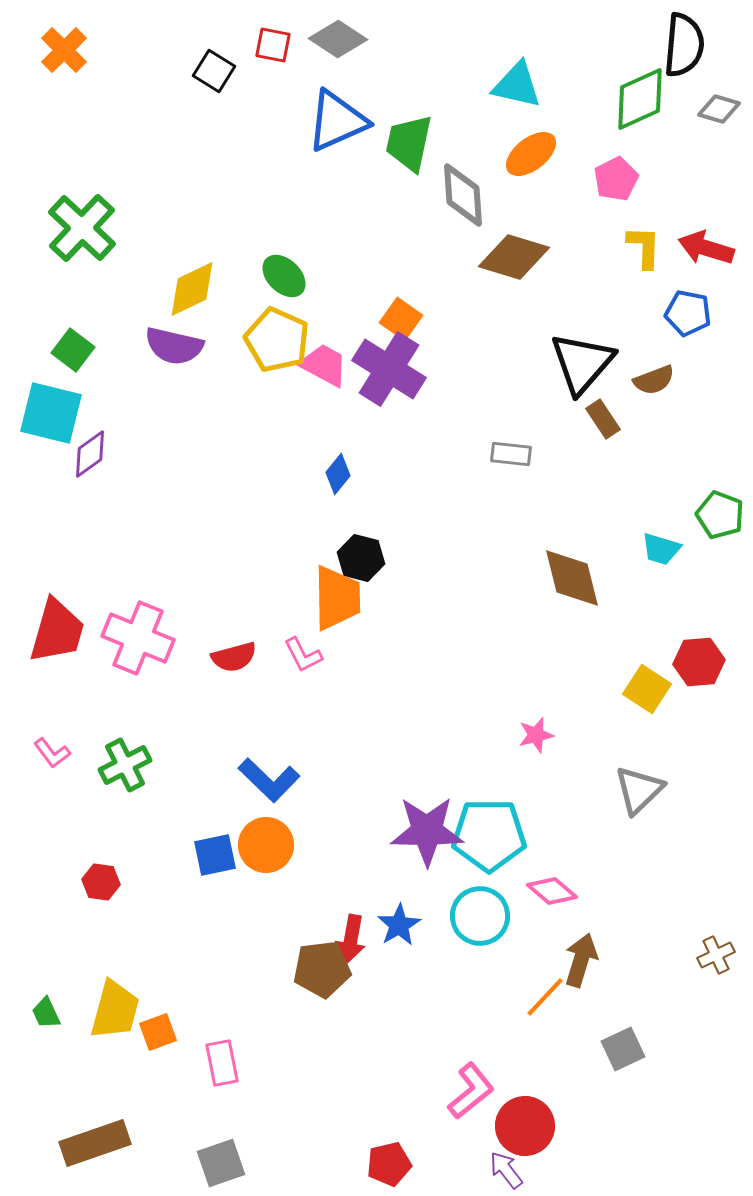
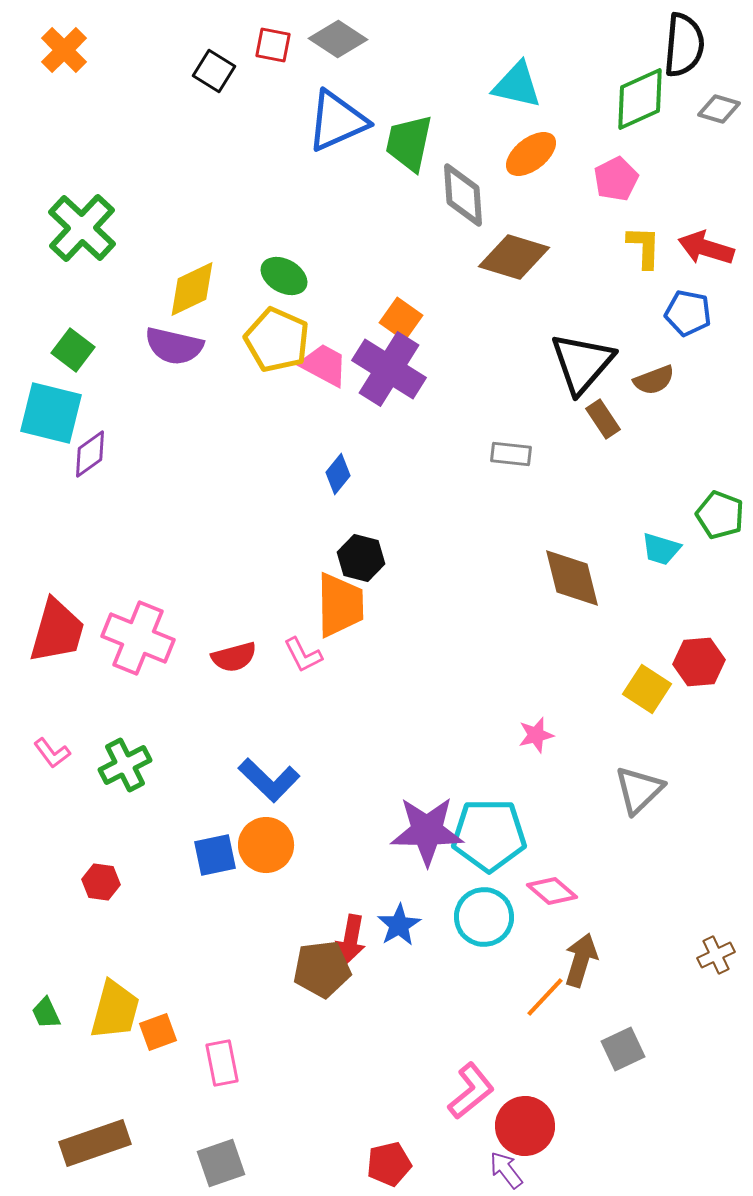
green ellipse at (284, 276): rotated 15 degrees counterclockwise
orange trapezoid at (337, 598): moved 3 px right, 7 px down
cyan circle at (480, 916): moved 4 px right, 1 px down
